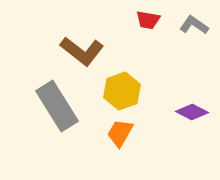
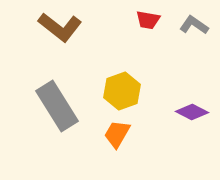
brown L-shape: moved 22 px left, 24 px up
orange trapezoid: moved 3 px left, 1 px down
